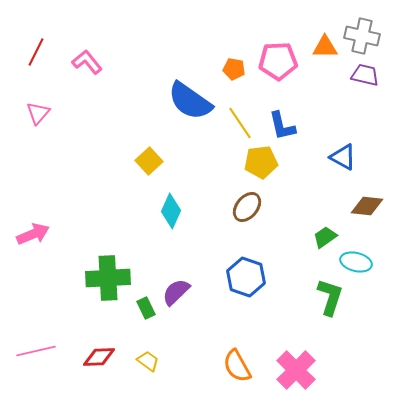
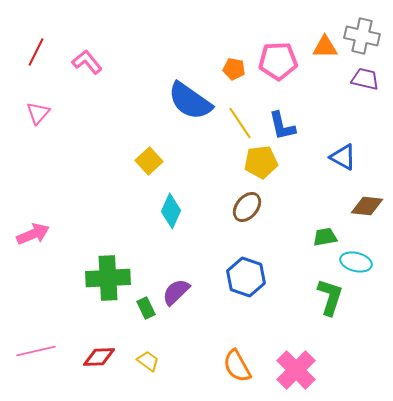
purple trapezoid: moved 4 px down
green trapezoid: rotated 25 degrees clockwise
